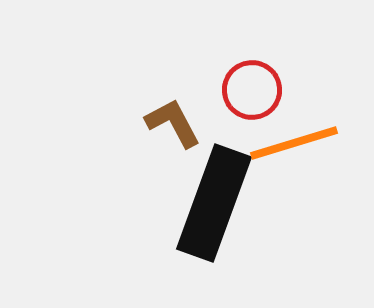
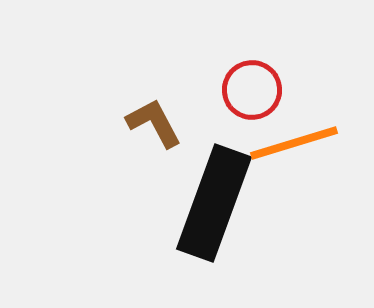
brown L-shape: moved 19 px left
